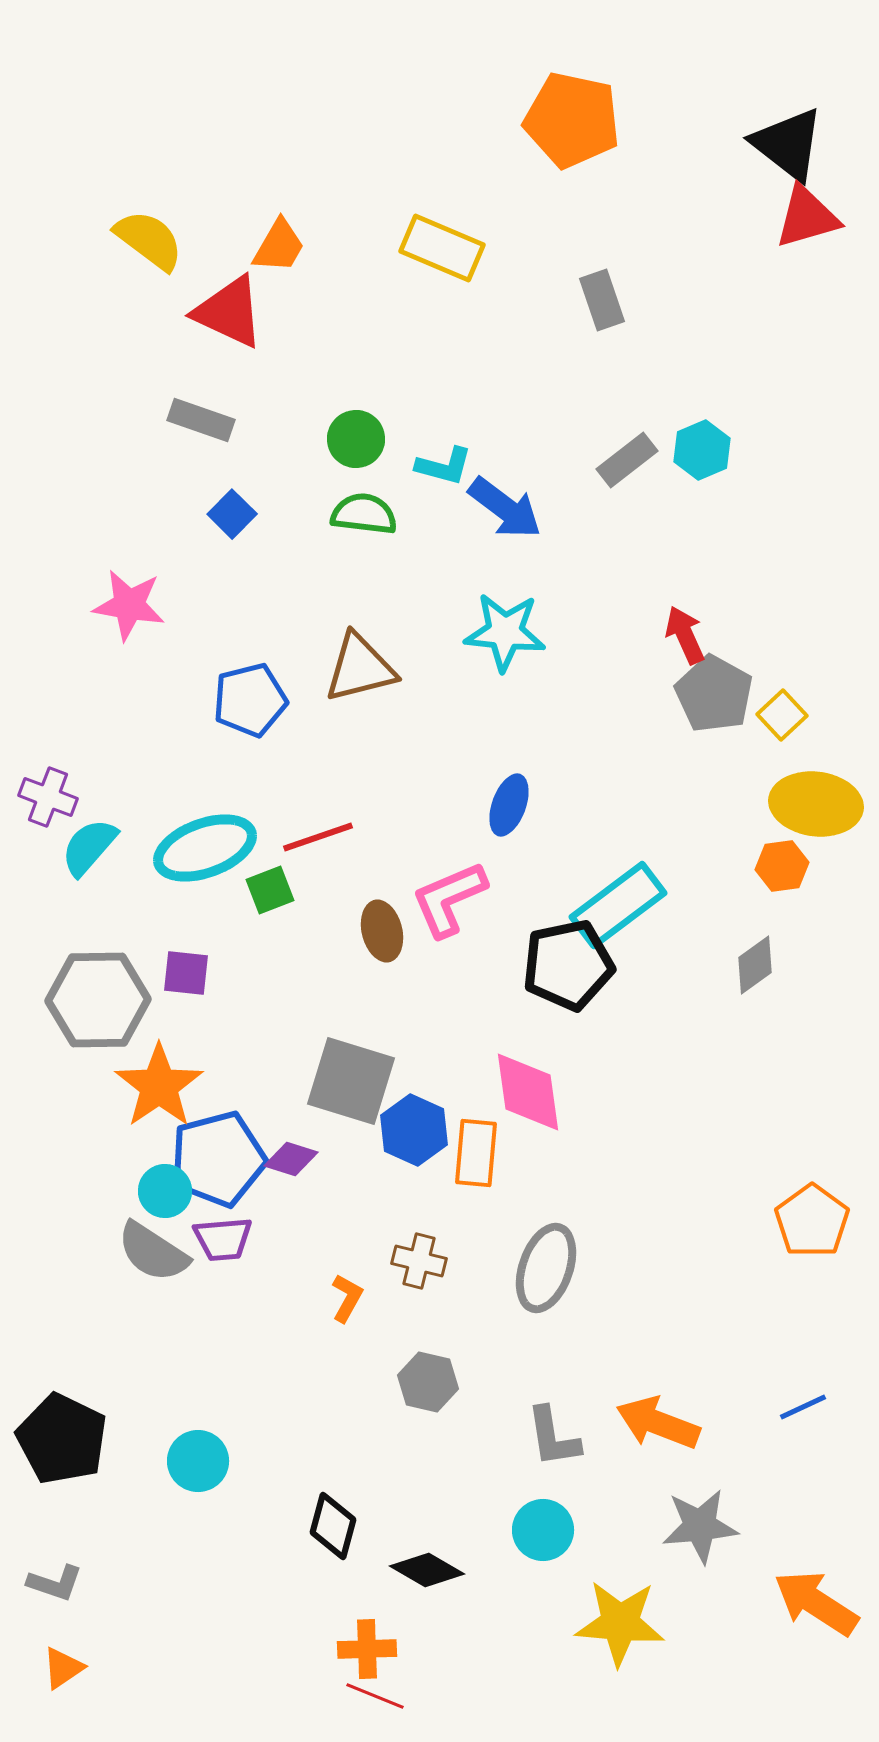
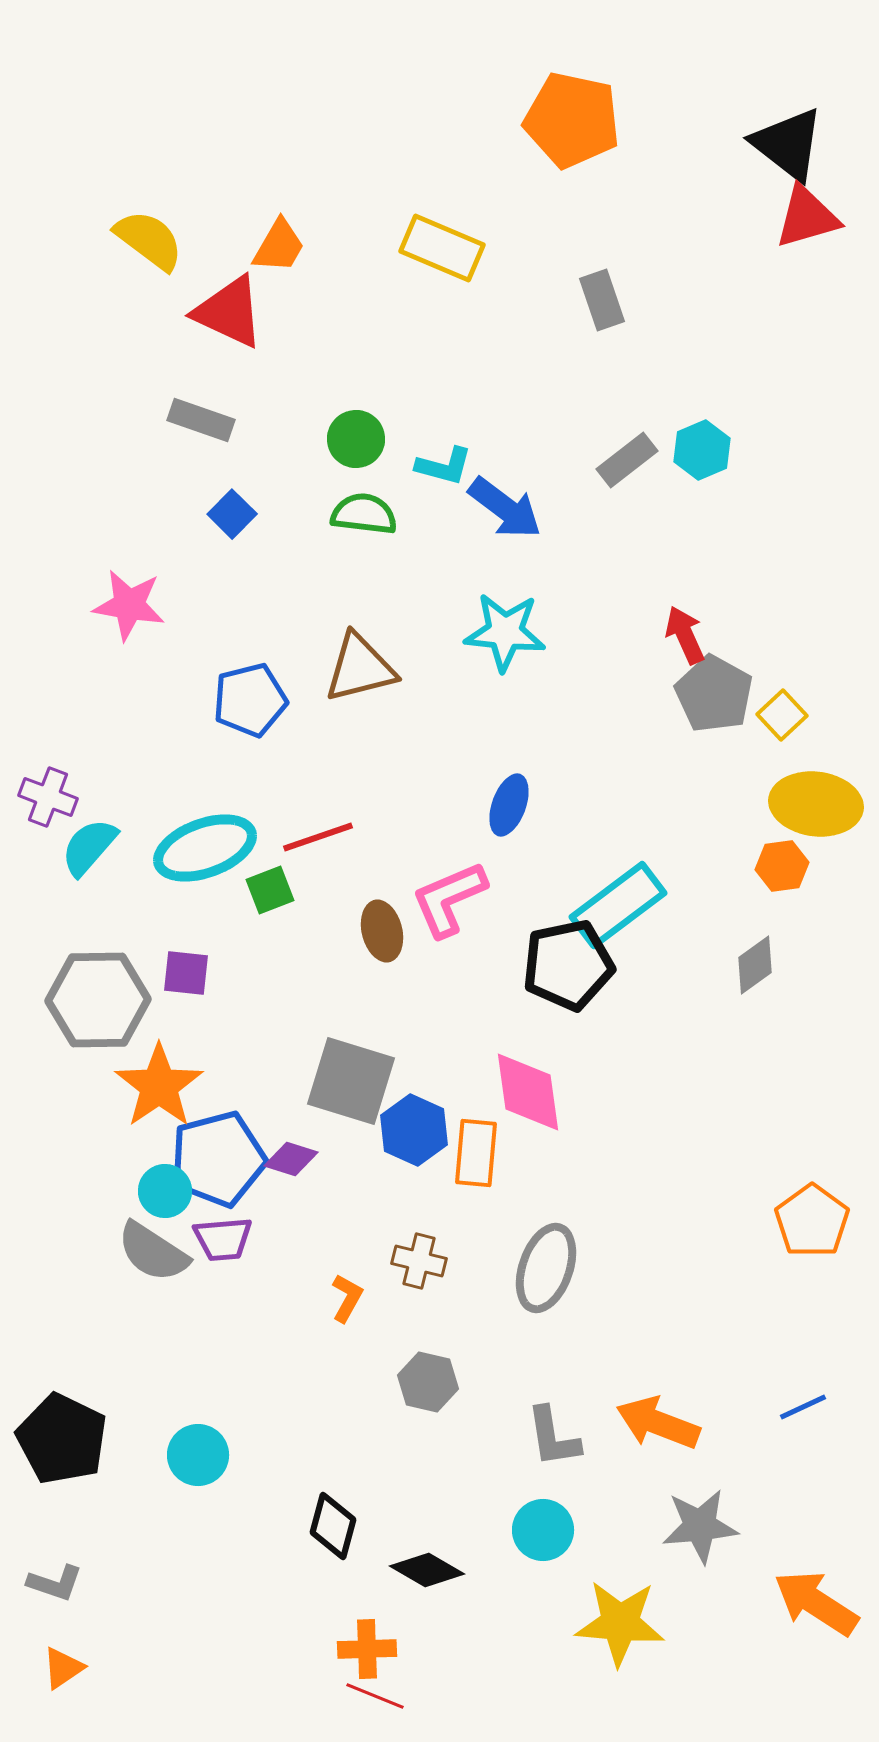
cyan circle at (198, 1461): moved 6 px up
